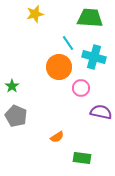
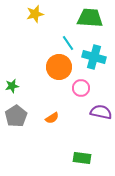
green star: rotated 24 degrees clockwise
gray pentagon: rotated 15 degrees clockwise
orange semicircle: moved 5 px left, 19 px up
